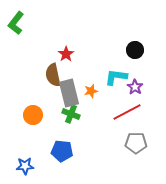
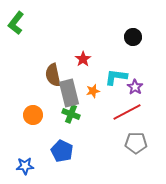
black circle: moved 2 px left, 13 px up
red star: moved 17 px right, 5 px down
orange star: moved 2 px right
blue pentagon: rotated 20 degrees clockwise
